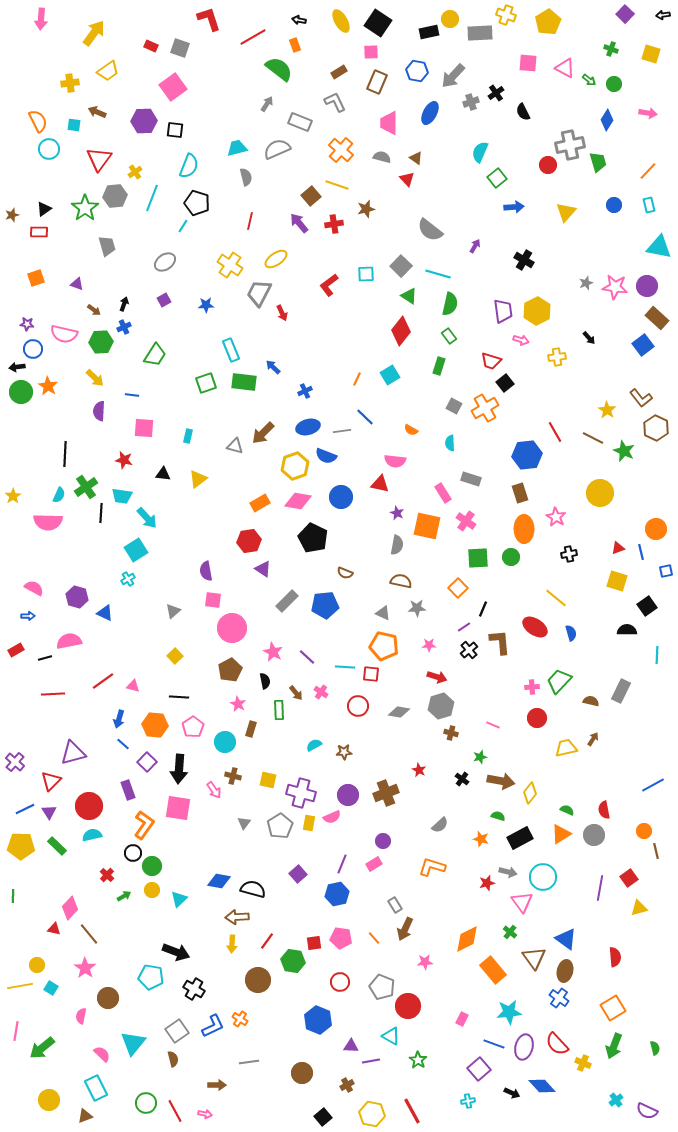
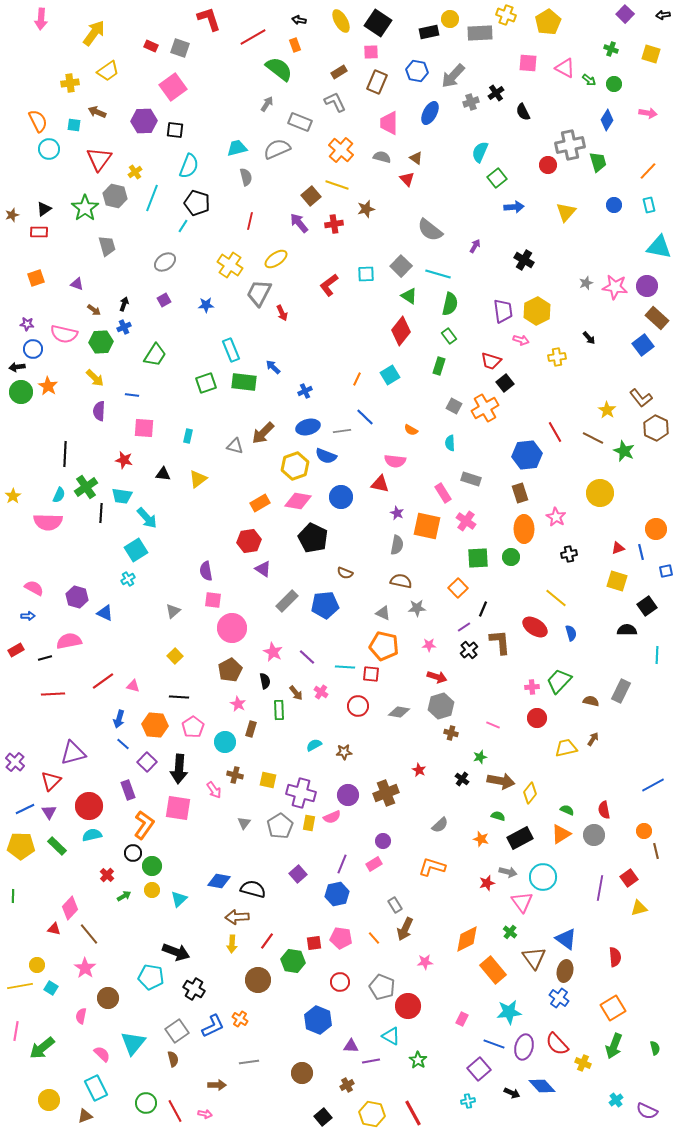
gray hexagon at (115, 196): rotated 20 degrees clockwise
brown cross at (233, 776): moved 2 px right, 1 px up
red line at (412, 1111): moved 1 px right, 2 px down
